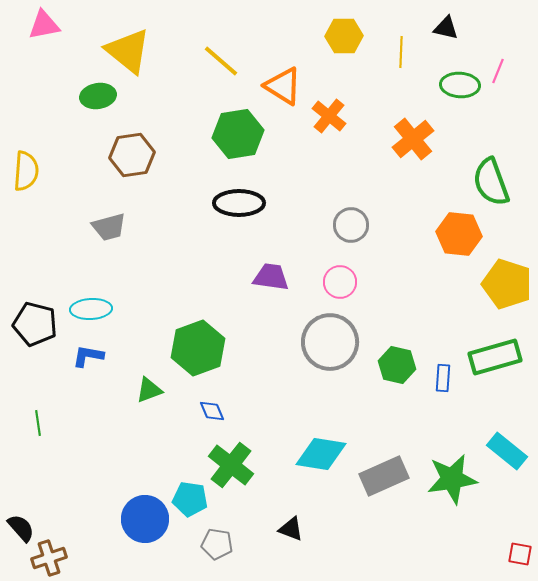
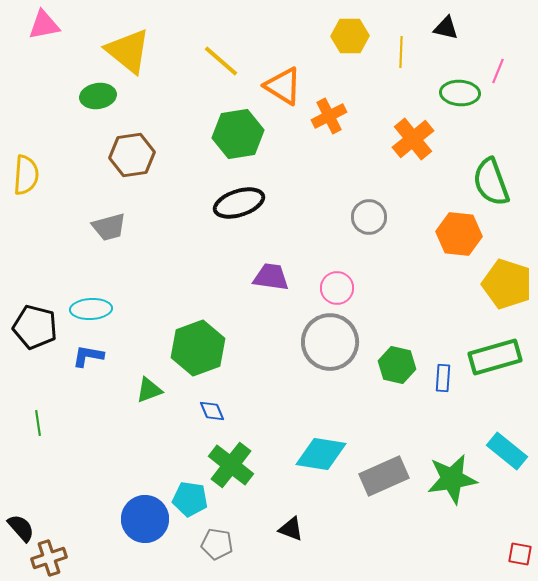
yellow hexagon at (344, 36): moved 6 px right
green ellipse at (460, 85): moved 8 px down
orange cross at (329, 116): rotated 24 degrees clockwise
yellow semicircle at (26, 171): moved 4 px down
black ellipse at (239, 203): rotated 18 degrees counterclockwise
gray circle at (351, 225): moved 18 px right, 8 px up
pink circle at (340, 282): moved 3 px left, 6 px down
black pentagon at (35, 324): moved 3 px down
